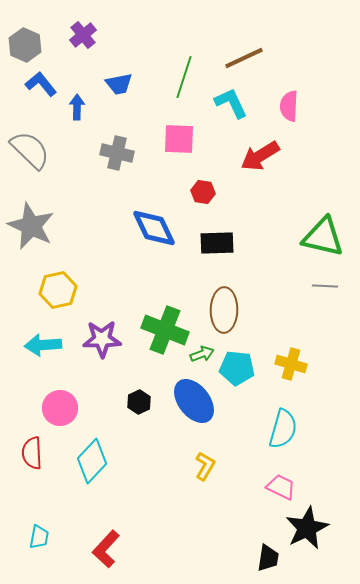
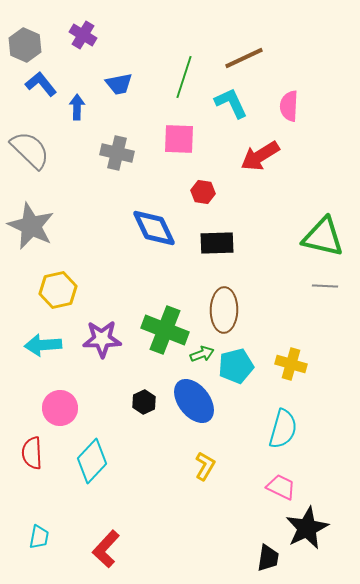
purple cross: rotated 20 degrees counterclockwise
cyan pentagon: moved 1 px left, 2 px up; rotated 20 degrees counterclockwise
black hexagon: moved 5 px right
